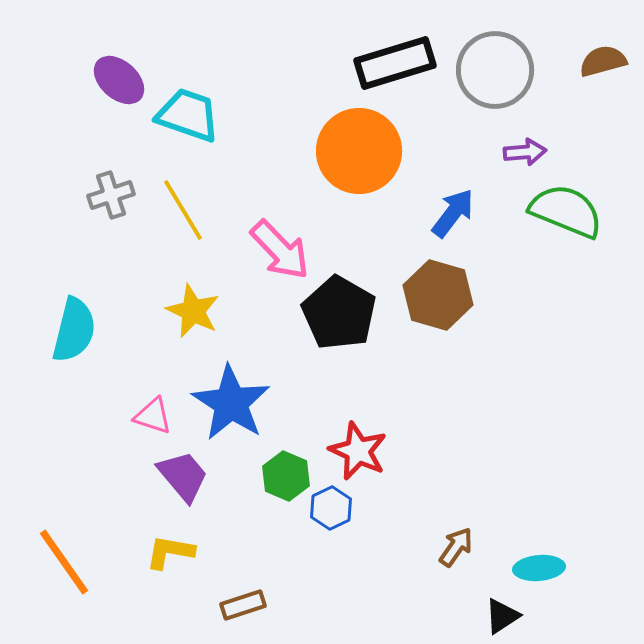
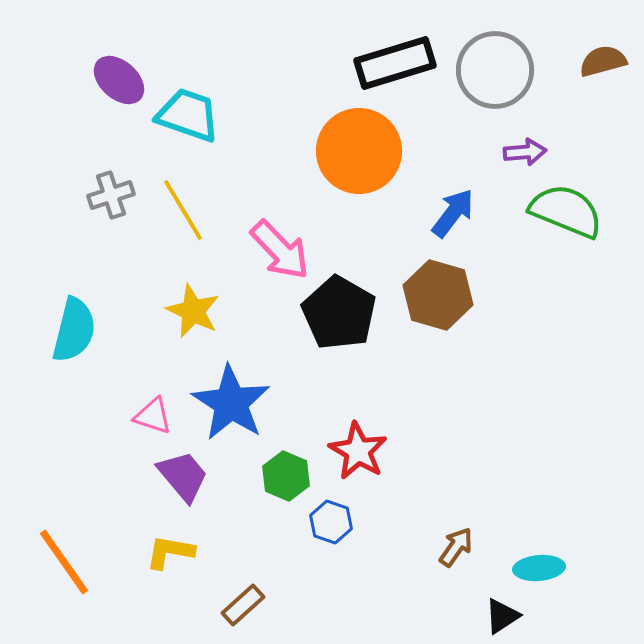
red star: rotated 6 degrees clockwise
blue hexagon: moved 14 px down; rotated 15 degrees counterclockwise
brown rectangle: rotated 24 degrees counterclockwise
